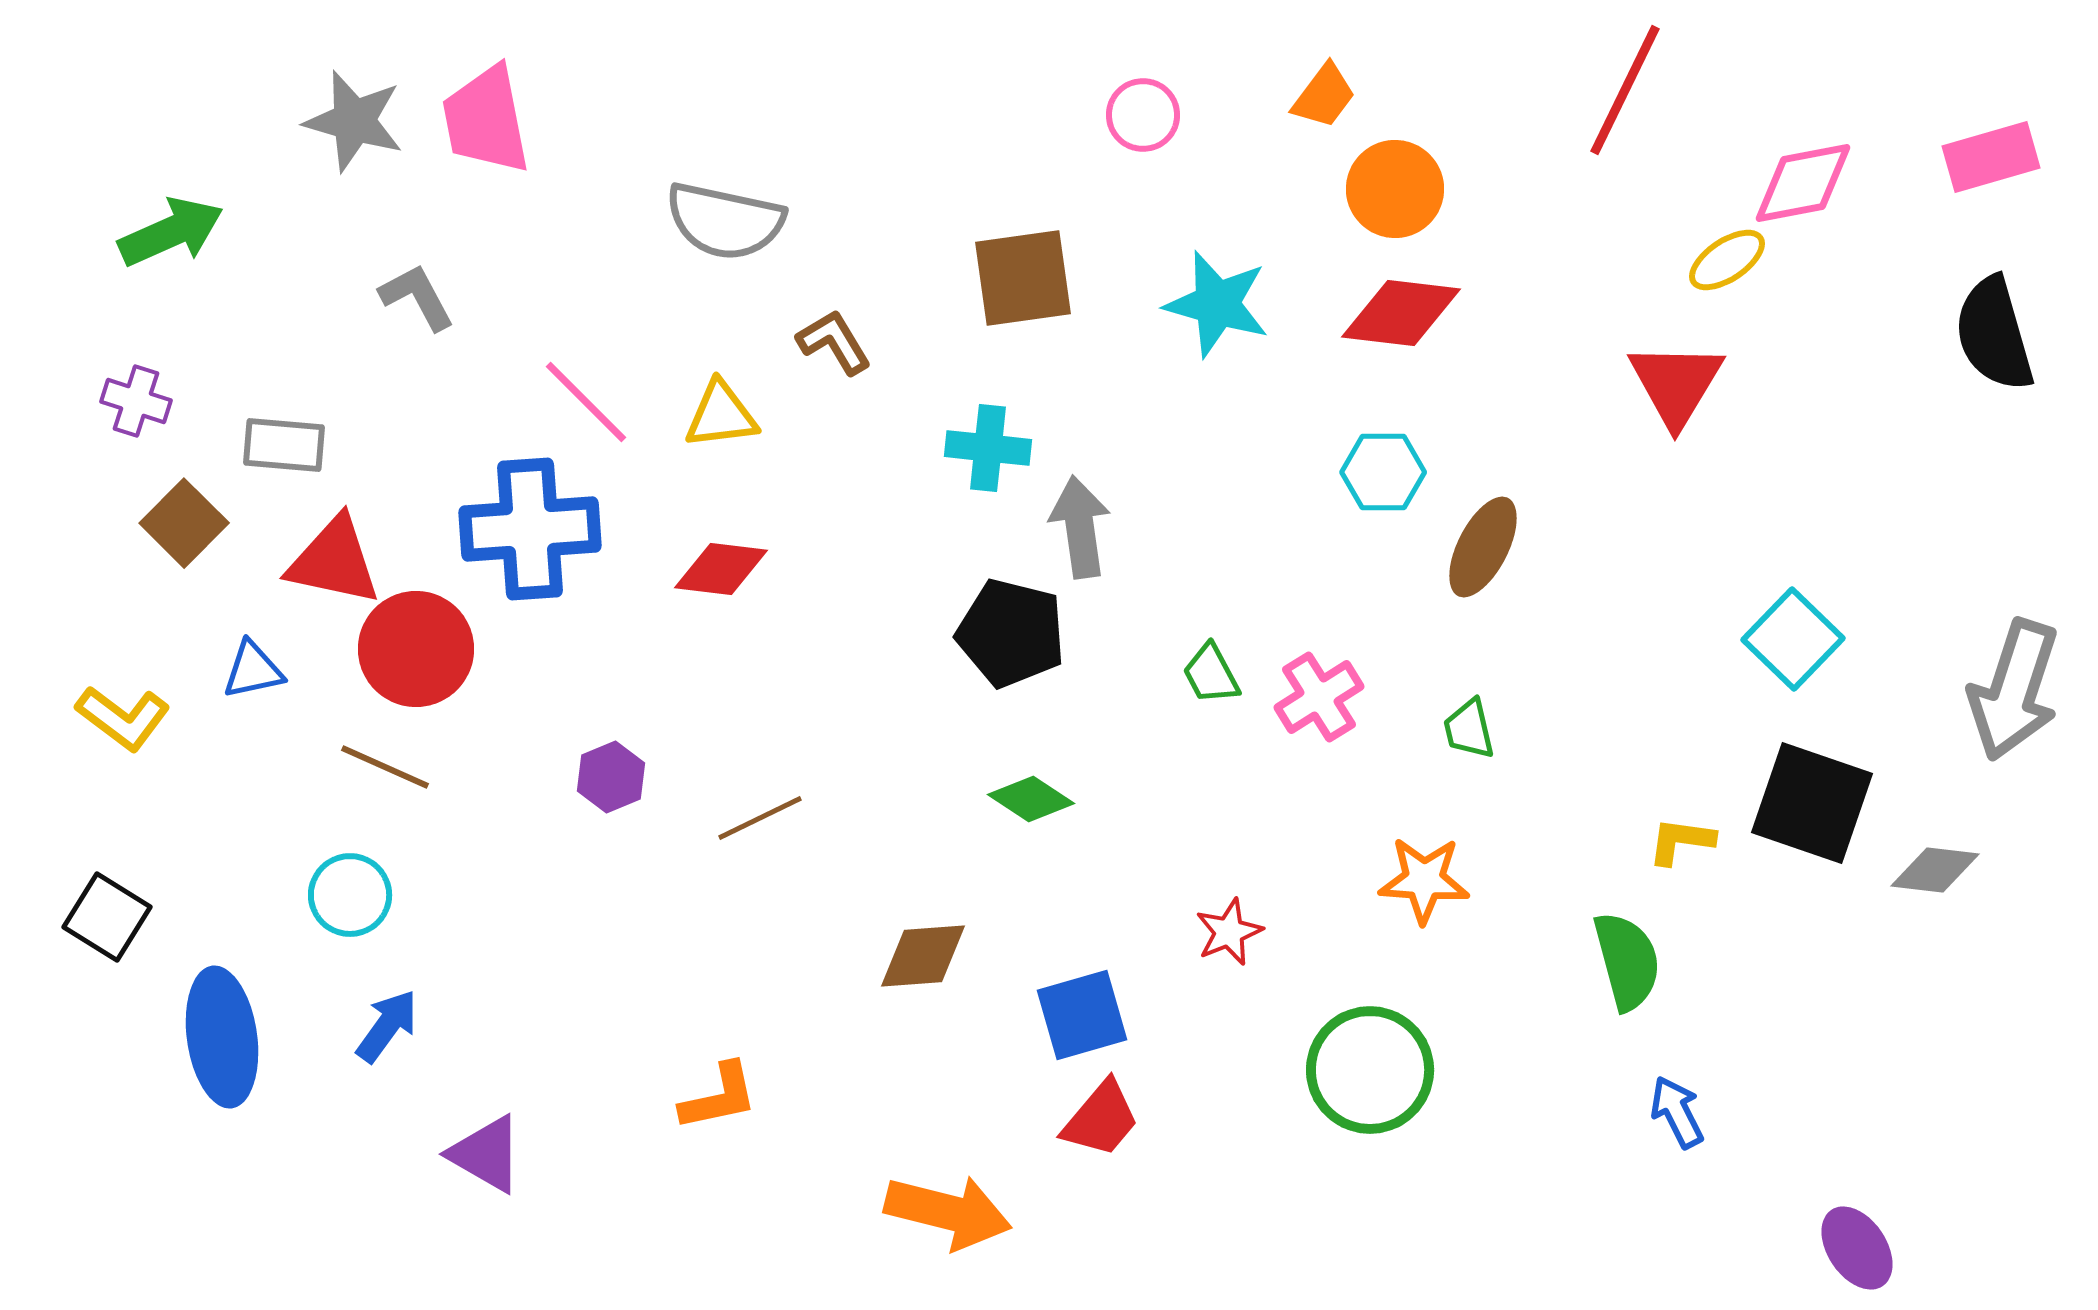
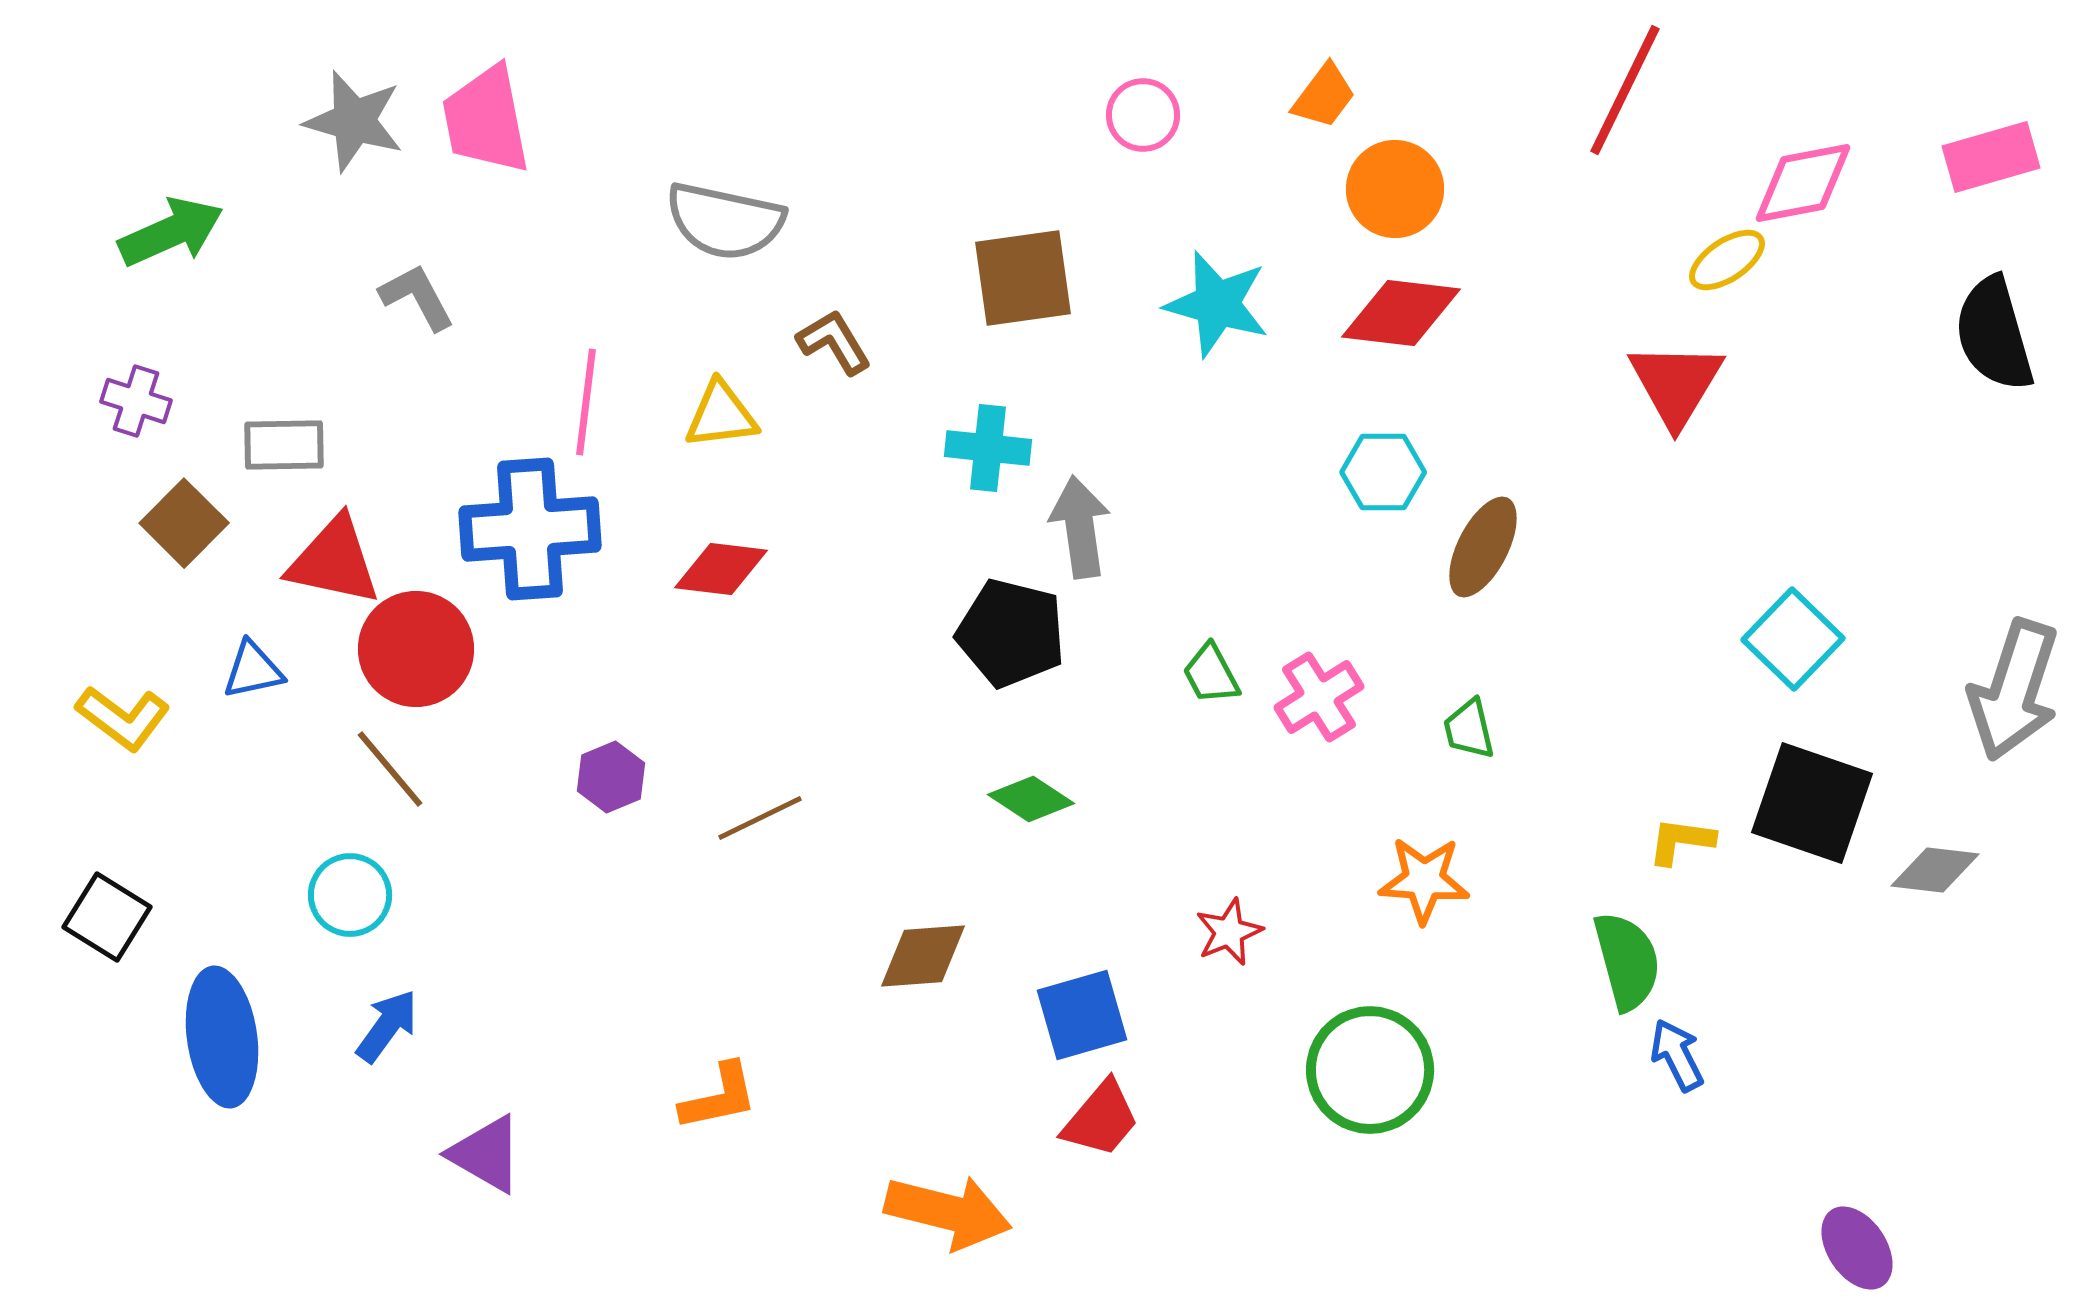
pink line at (586, 402): rotated 52 degrees clockwise
gray rectangle at (284, 445): rotated 6 degrees counterclockwise
brown line at (385, 767): moved 5 px right, 2 px down; rotated 26 degrees clockwise
blue arrow at (1677, 1112): moved 57 px up
